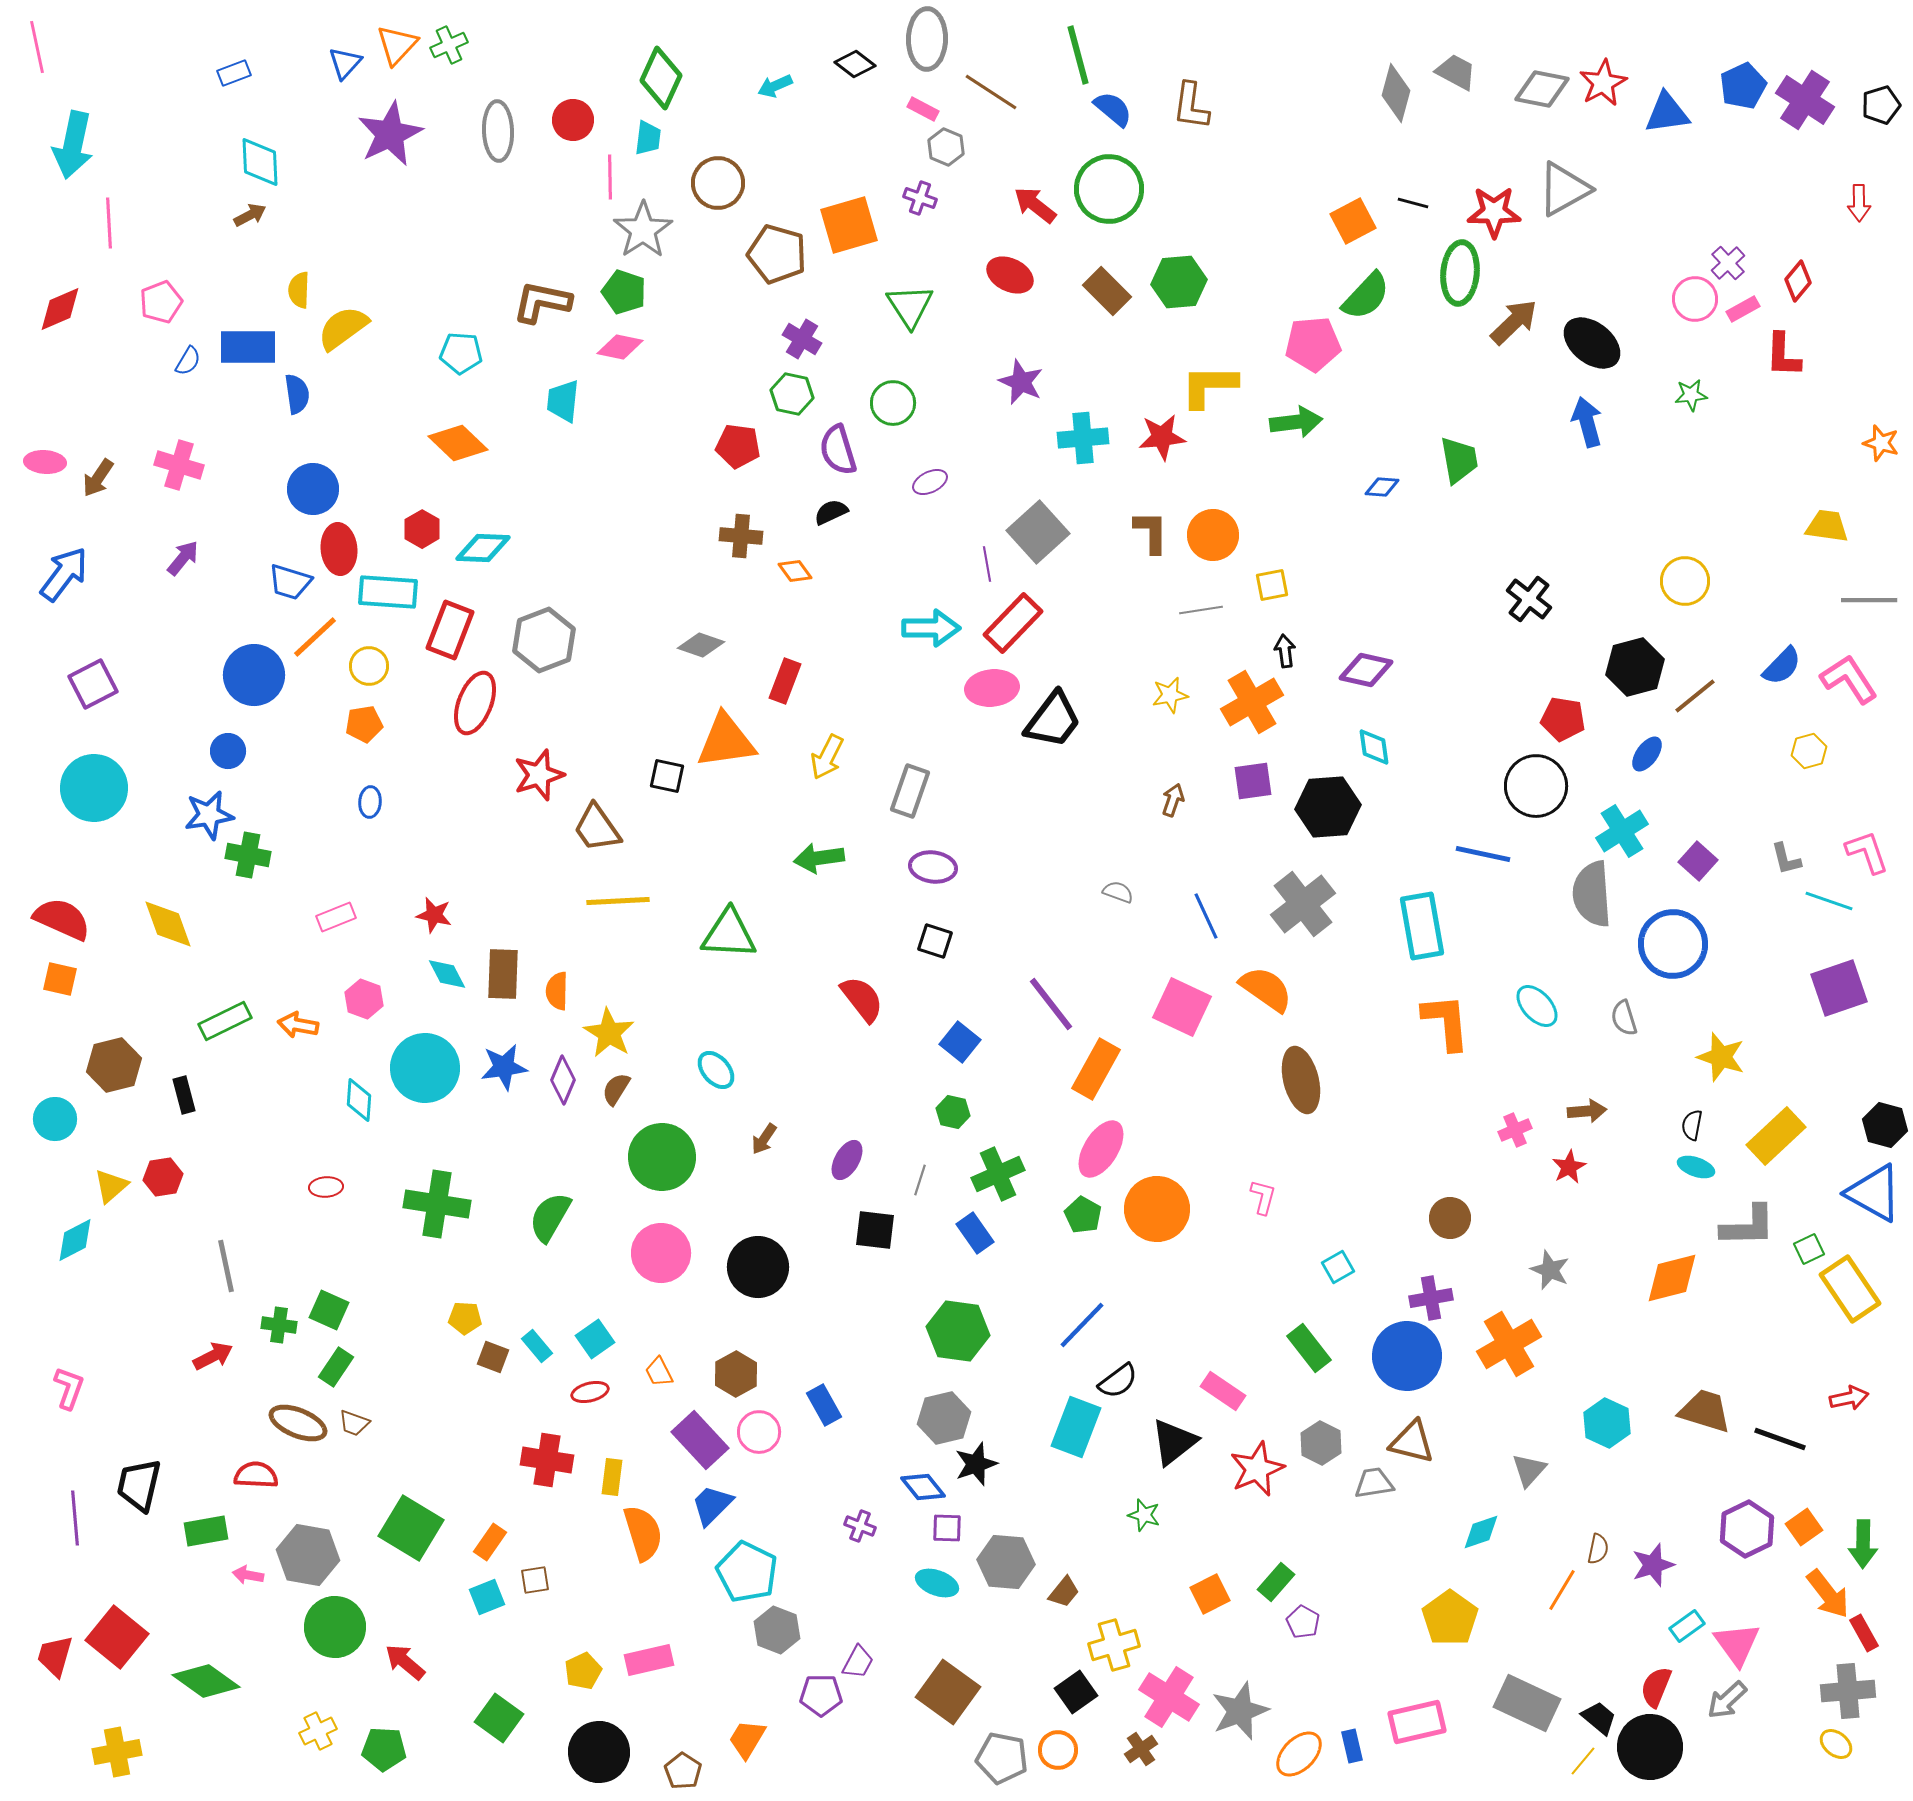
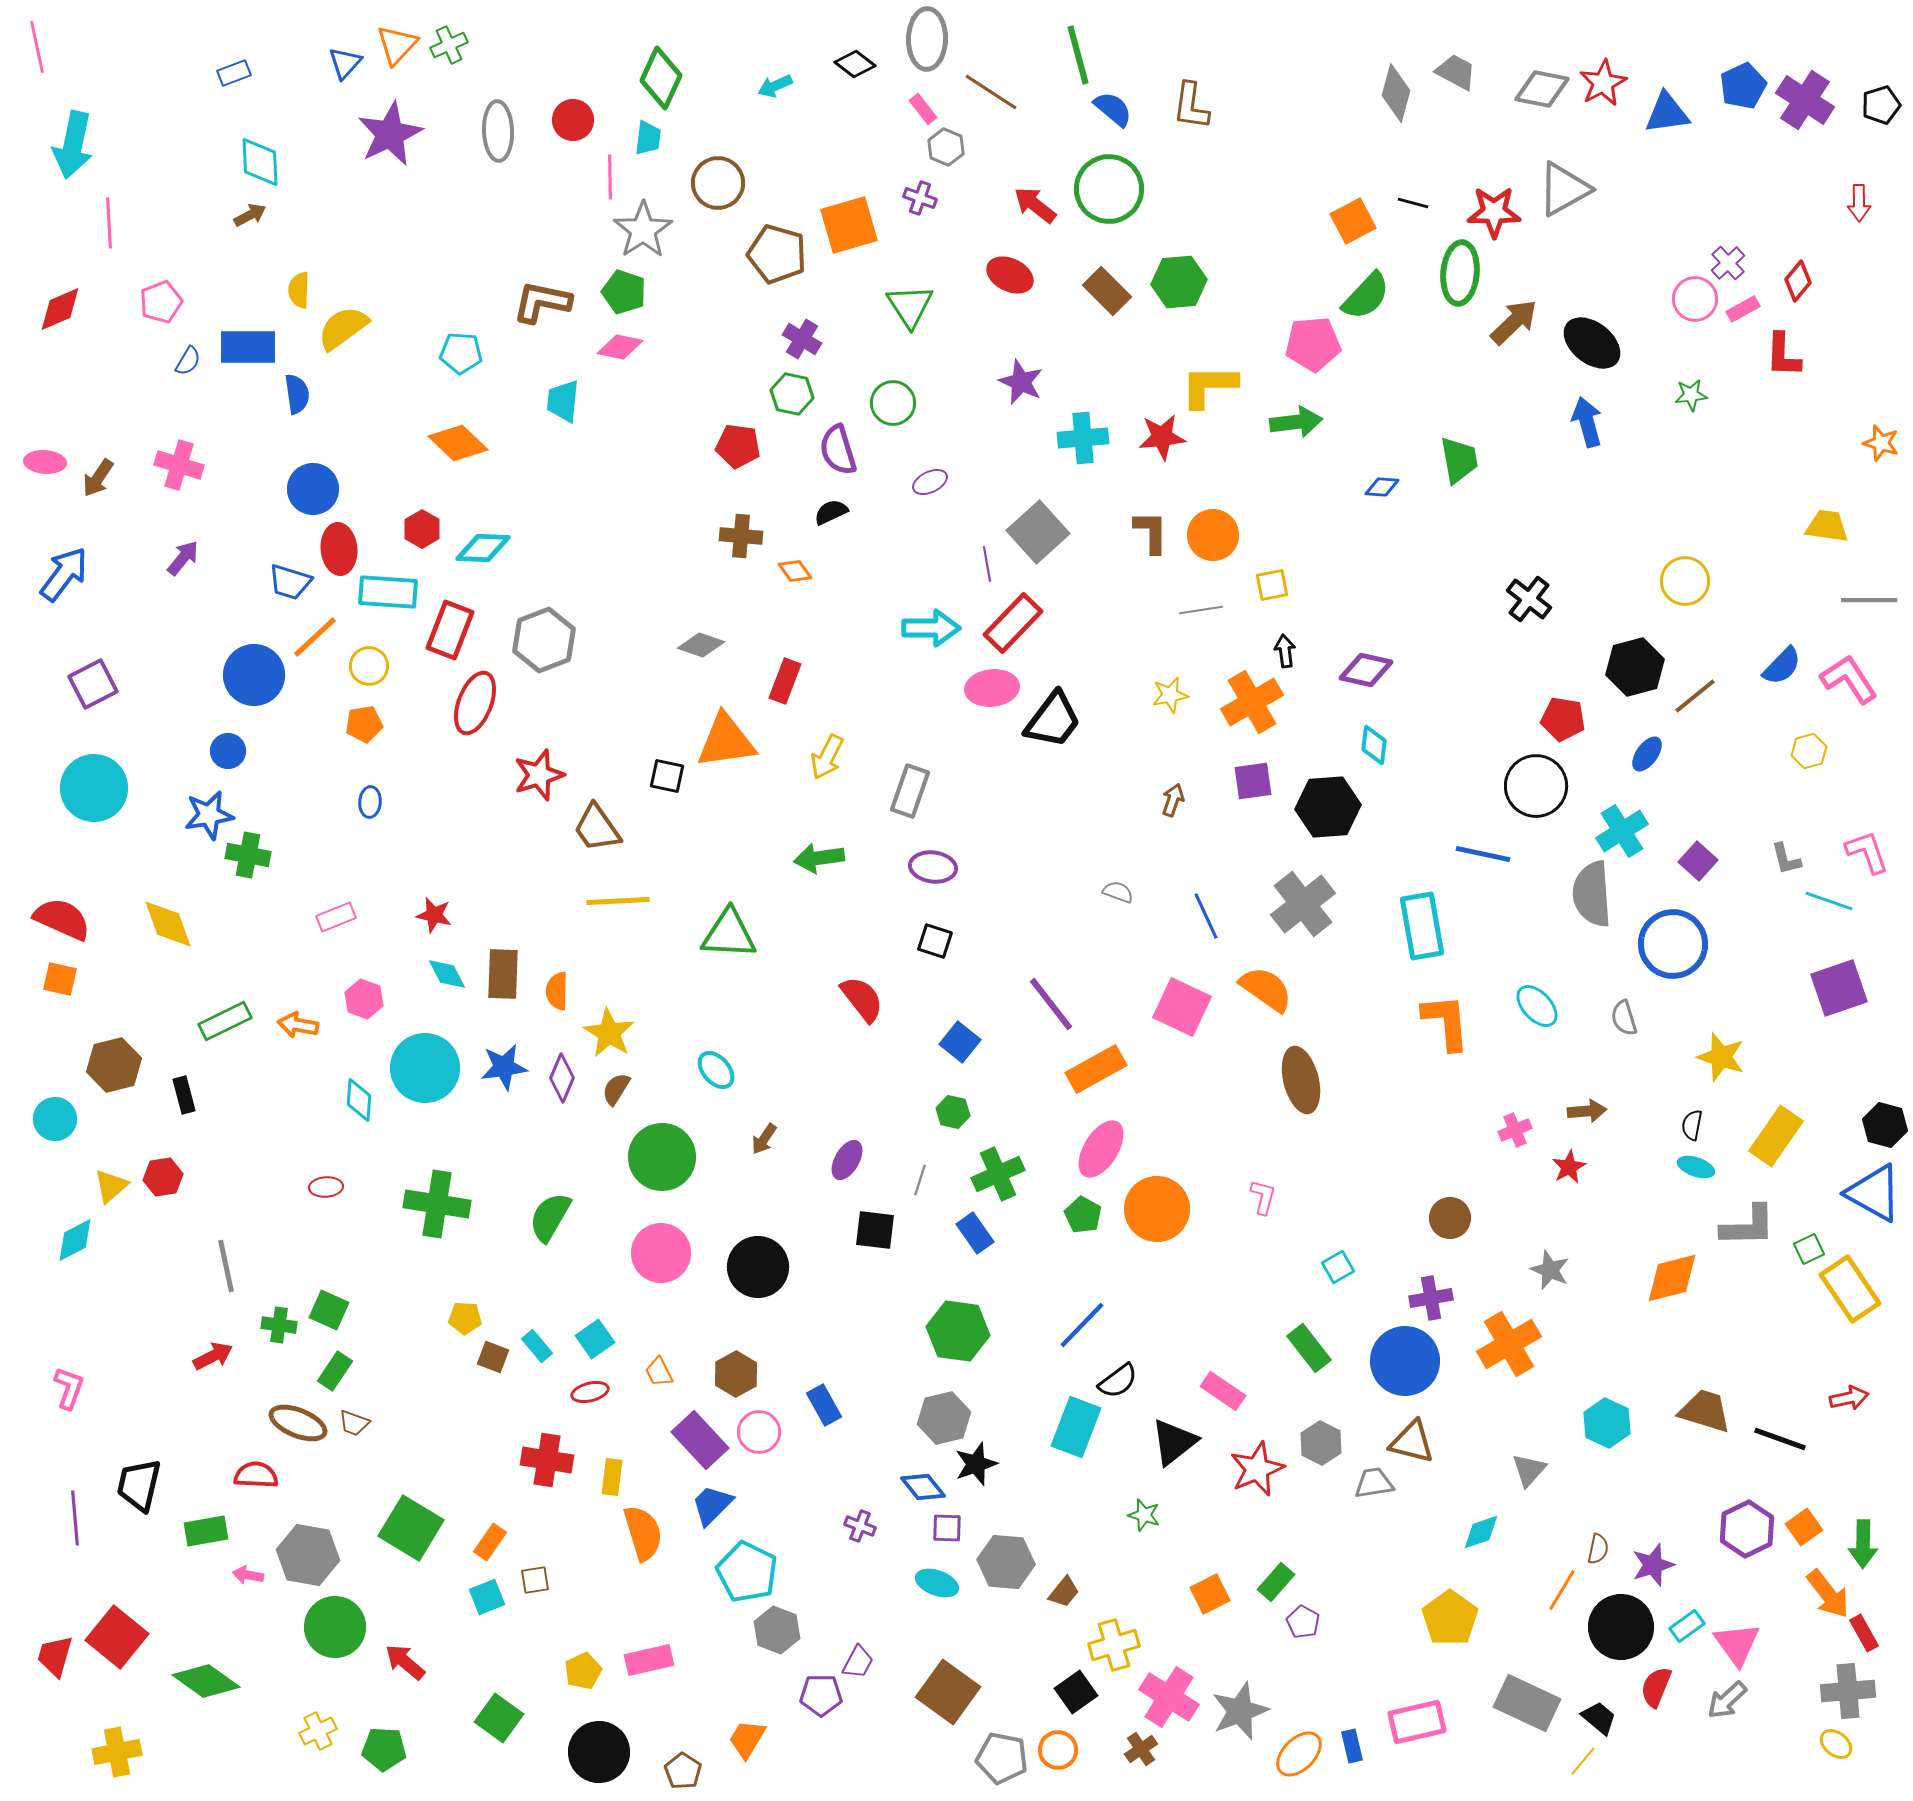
pink rectangle at (923, 109): rotated 24 degrees clockwise
cyan diamond at (1374, 747): moved 2 px up; rotated 15 degrees clockwise
orange rectangle at (1096, 1069): rotated 32 degrees clockwise
purple diamond at (563, 1080): moved 1 px left, 2 px up
yellow rectangle at (1776, 1136): rotated 12 degrees counterclockwise
blue circle at (1407, 1356): moved 2 px left, 5 px down
green rectangle at (336, 1367): moved 1 px left, 4 px down
black circle at (1650, 1747): moved 29 px left, 120 px up
